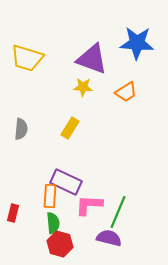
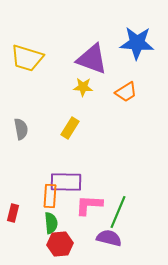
gray semicircle: rotated 15 degrees counterclockwise
purple rectangle: rotated 24 degrees counterclockwise
green semicircle: moved 2 px left
red hexagon: rotated 20 degrees counterclockwise
